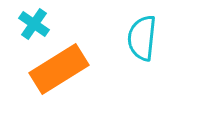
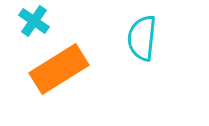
cyan cross: moved 3 px up
